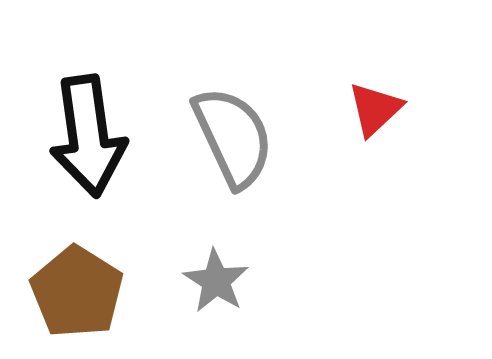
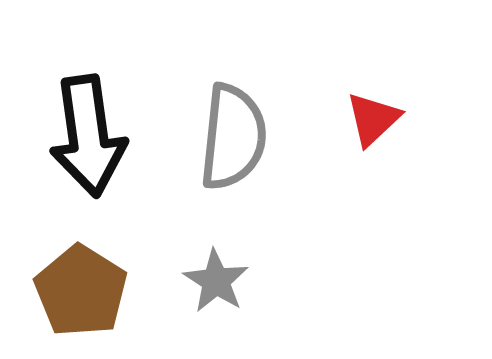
red triangle: moved 2 px left, 10 px down
gray semicircle: rotated 31 degrees clockwise
brown pentagon: moved 4 px right, 1 px up
